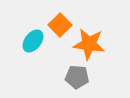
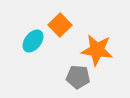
orange star: moved 8 px right, 6 px down
gray pentagon: moved 1 px right
